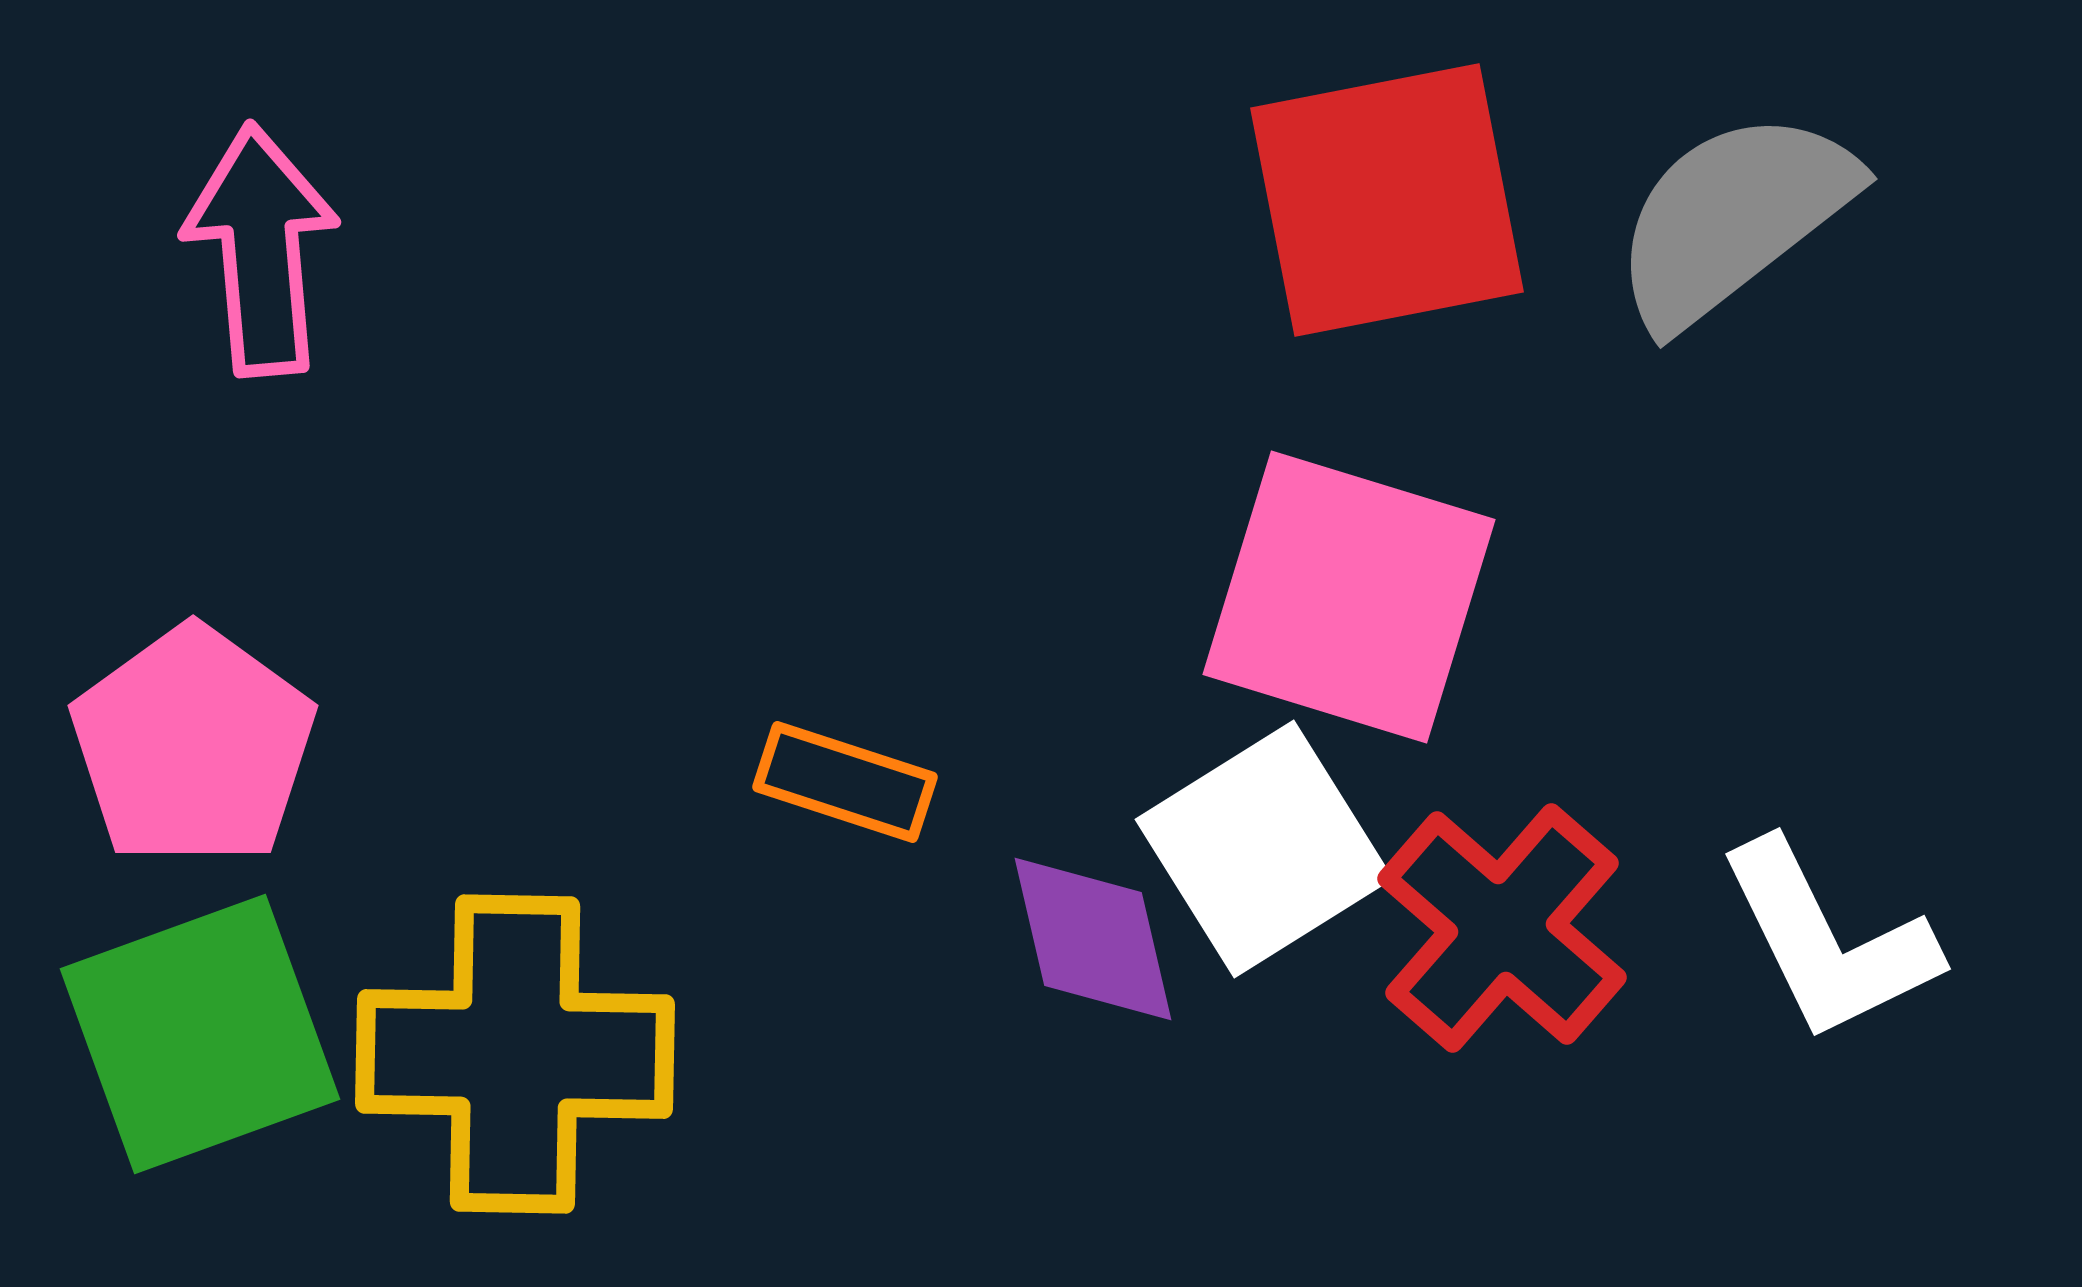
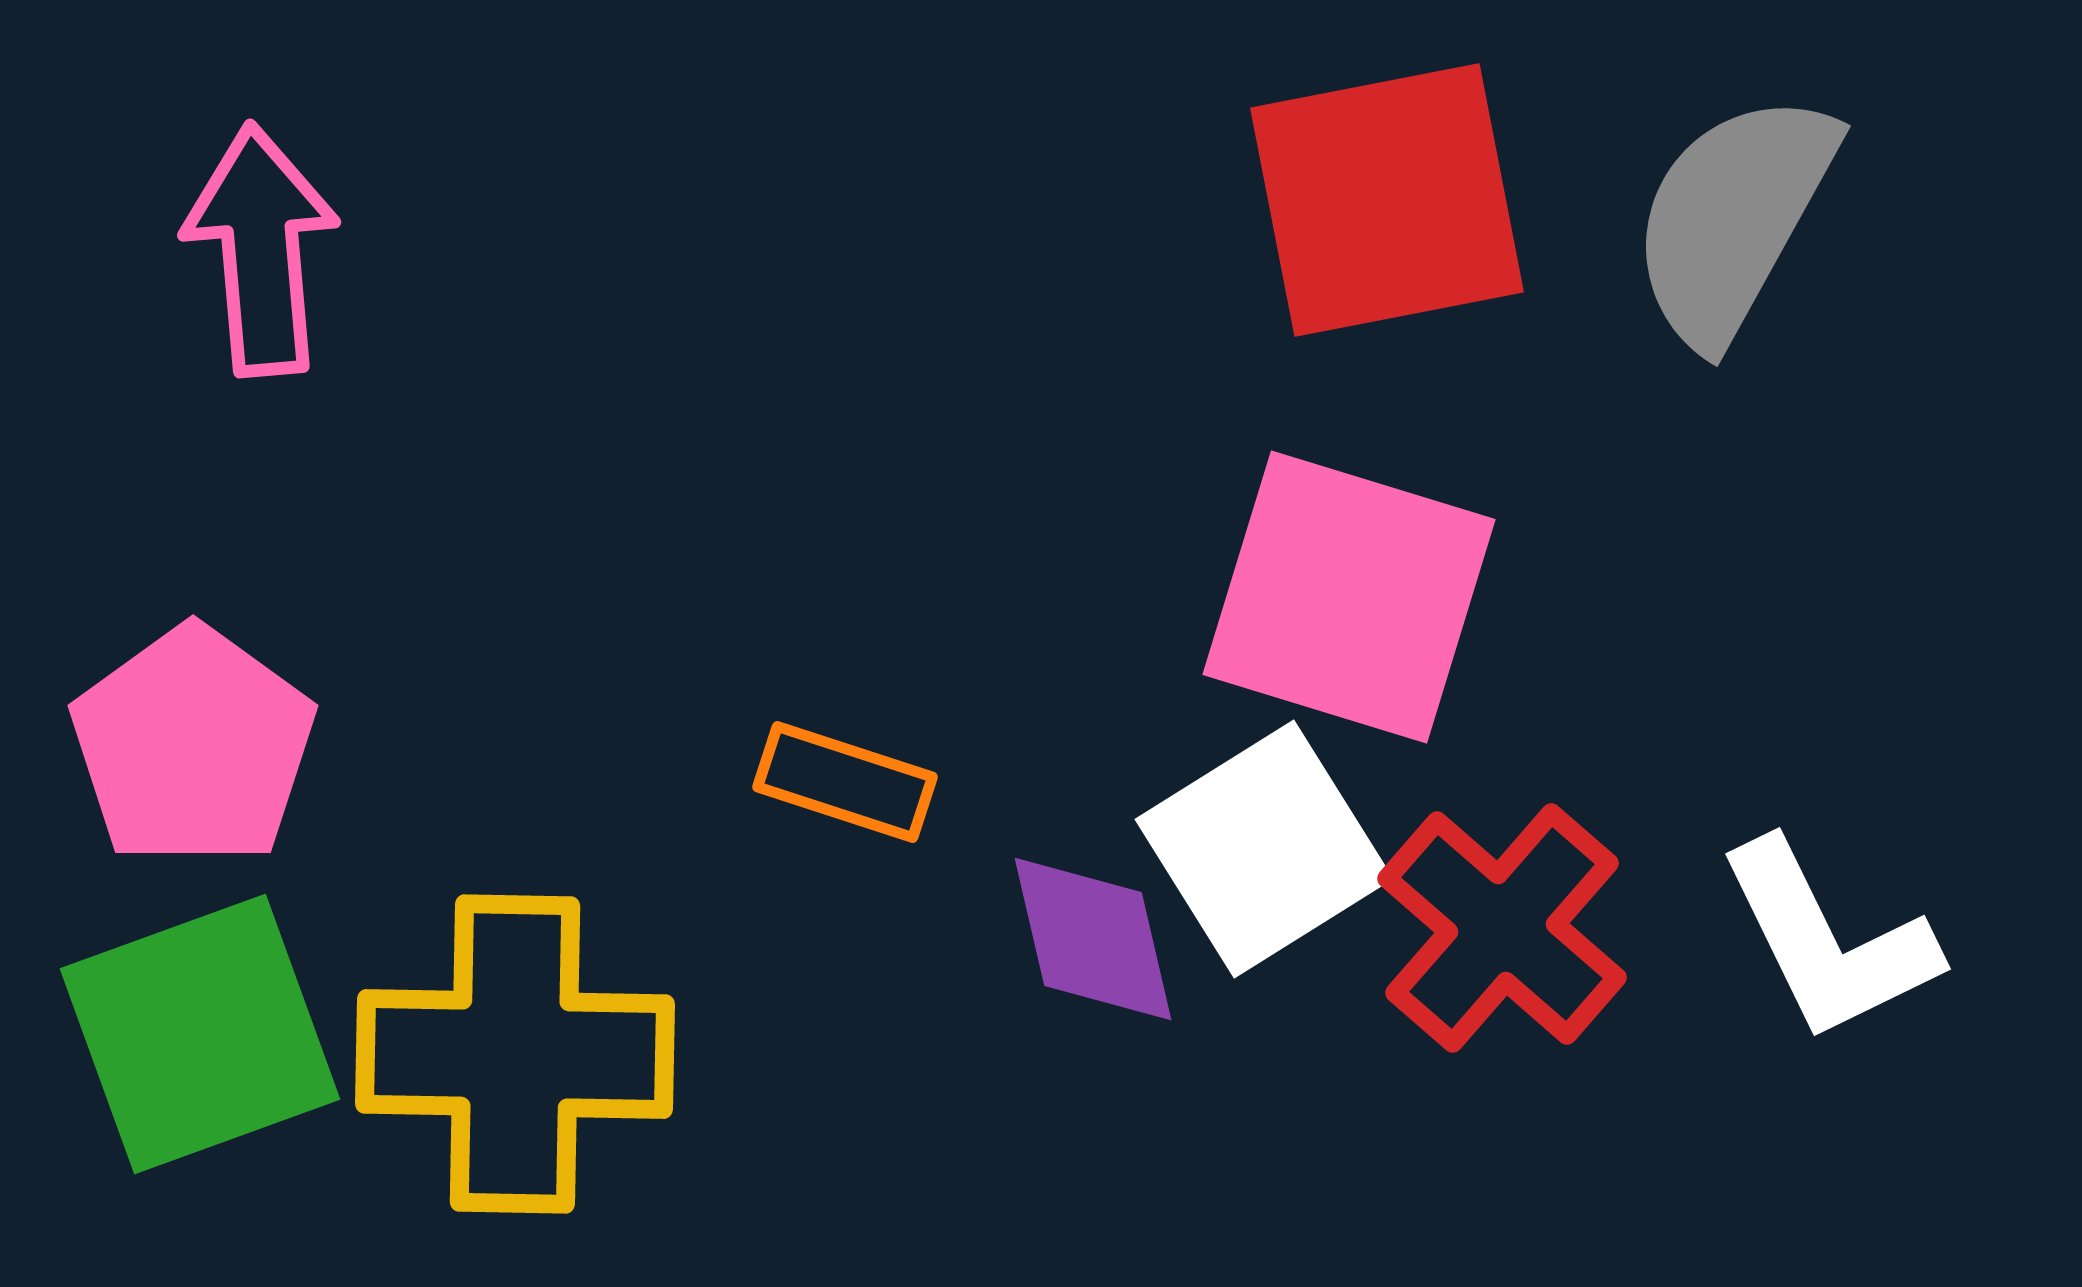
gray semicircle: rotated 23 degrees counterclockwise
